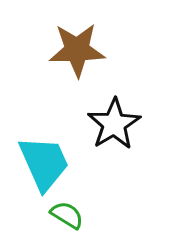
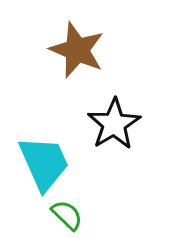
brown star: rotated 24 degrees clockwise
green semicircle: rotated 12 degrees clockwise
